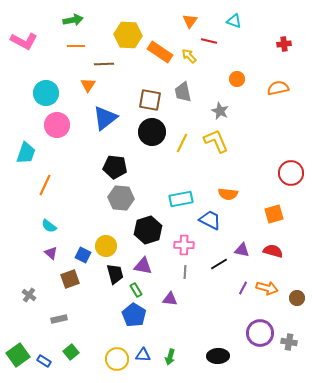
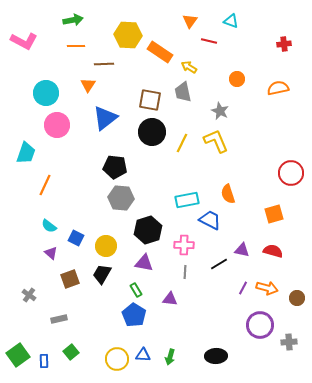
cyan triangle at (234, 21): moved 3 px left
yellow arrow at (189, 56): moved 11 px down; rotated 14 degrees counterclockwise
orange semicircle at (228, 194): rotated 66 degrees clockwise
cyan rectangle at (181, 199): moved 6 px right, 1 px down
blue square at (83, 255): moved 7 px left, 17 px up
purple triangle at (143, 266): moved 1 px right, 3 px up
black trapezoid at (115, 274): moved 13 px left; rotated 135 degrees counterclockwise
purple circle at (260, 333): moved 8 px up
gray cross at (289, 342): rotated 14 degrees counterclockwise
black ellipse at (218, 356): moved 2 px left
blue rectangle at (44, 361): rotated 56 degrees clockwise
